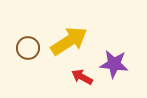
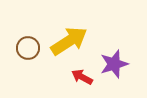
purple star: rotated 24 degrees counterclockwise
